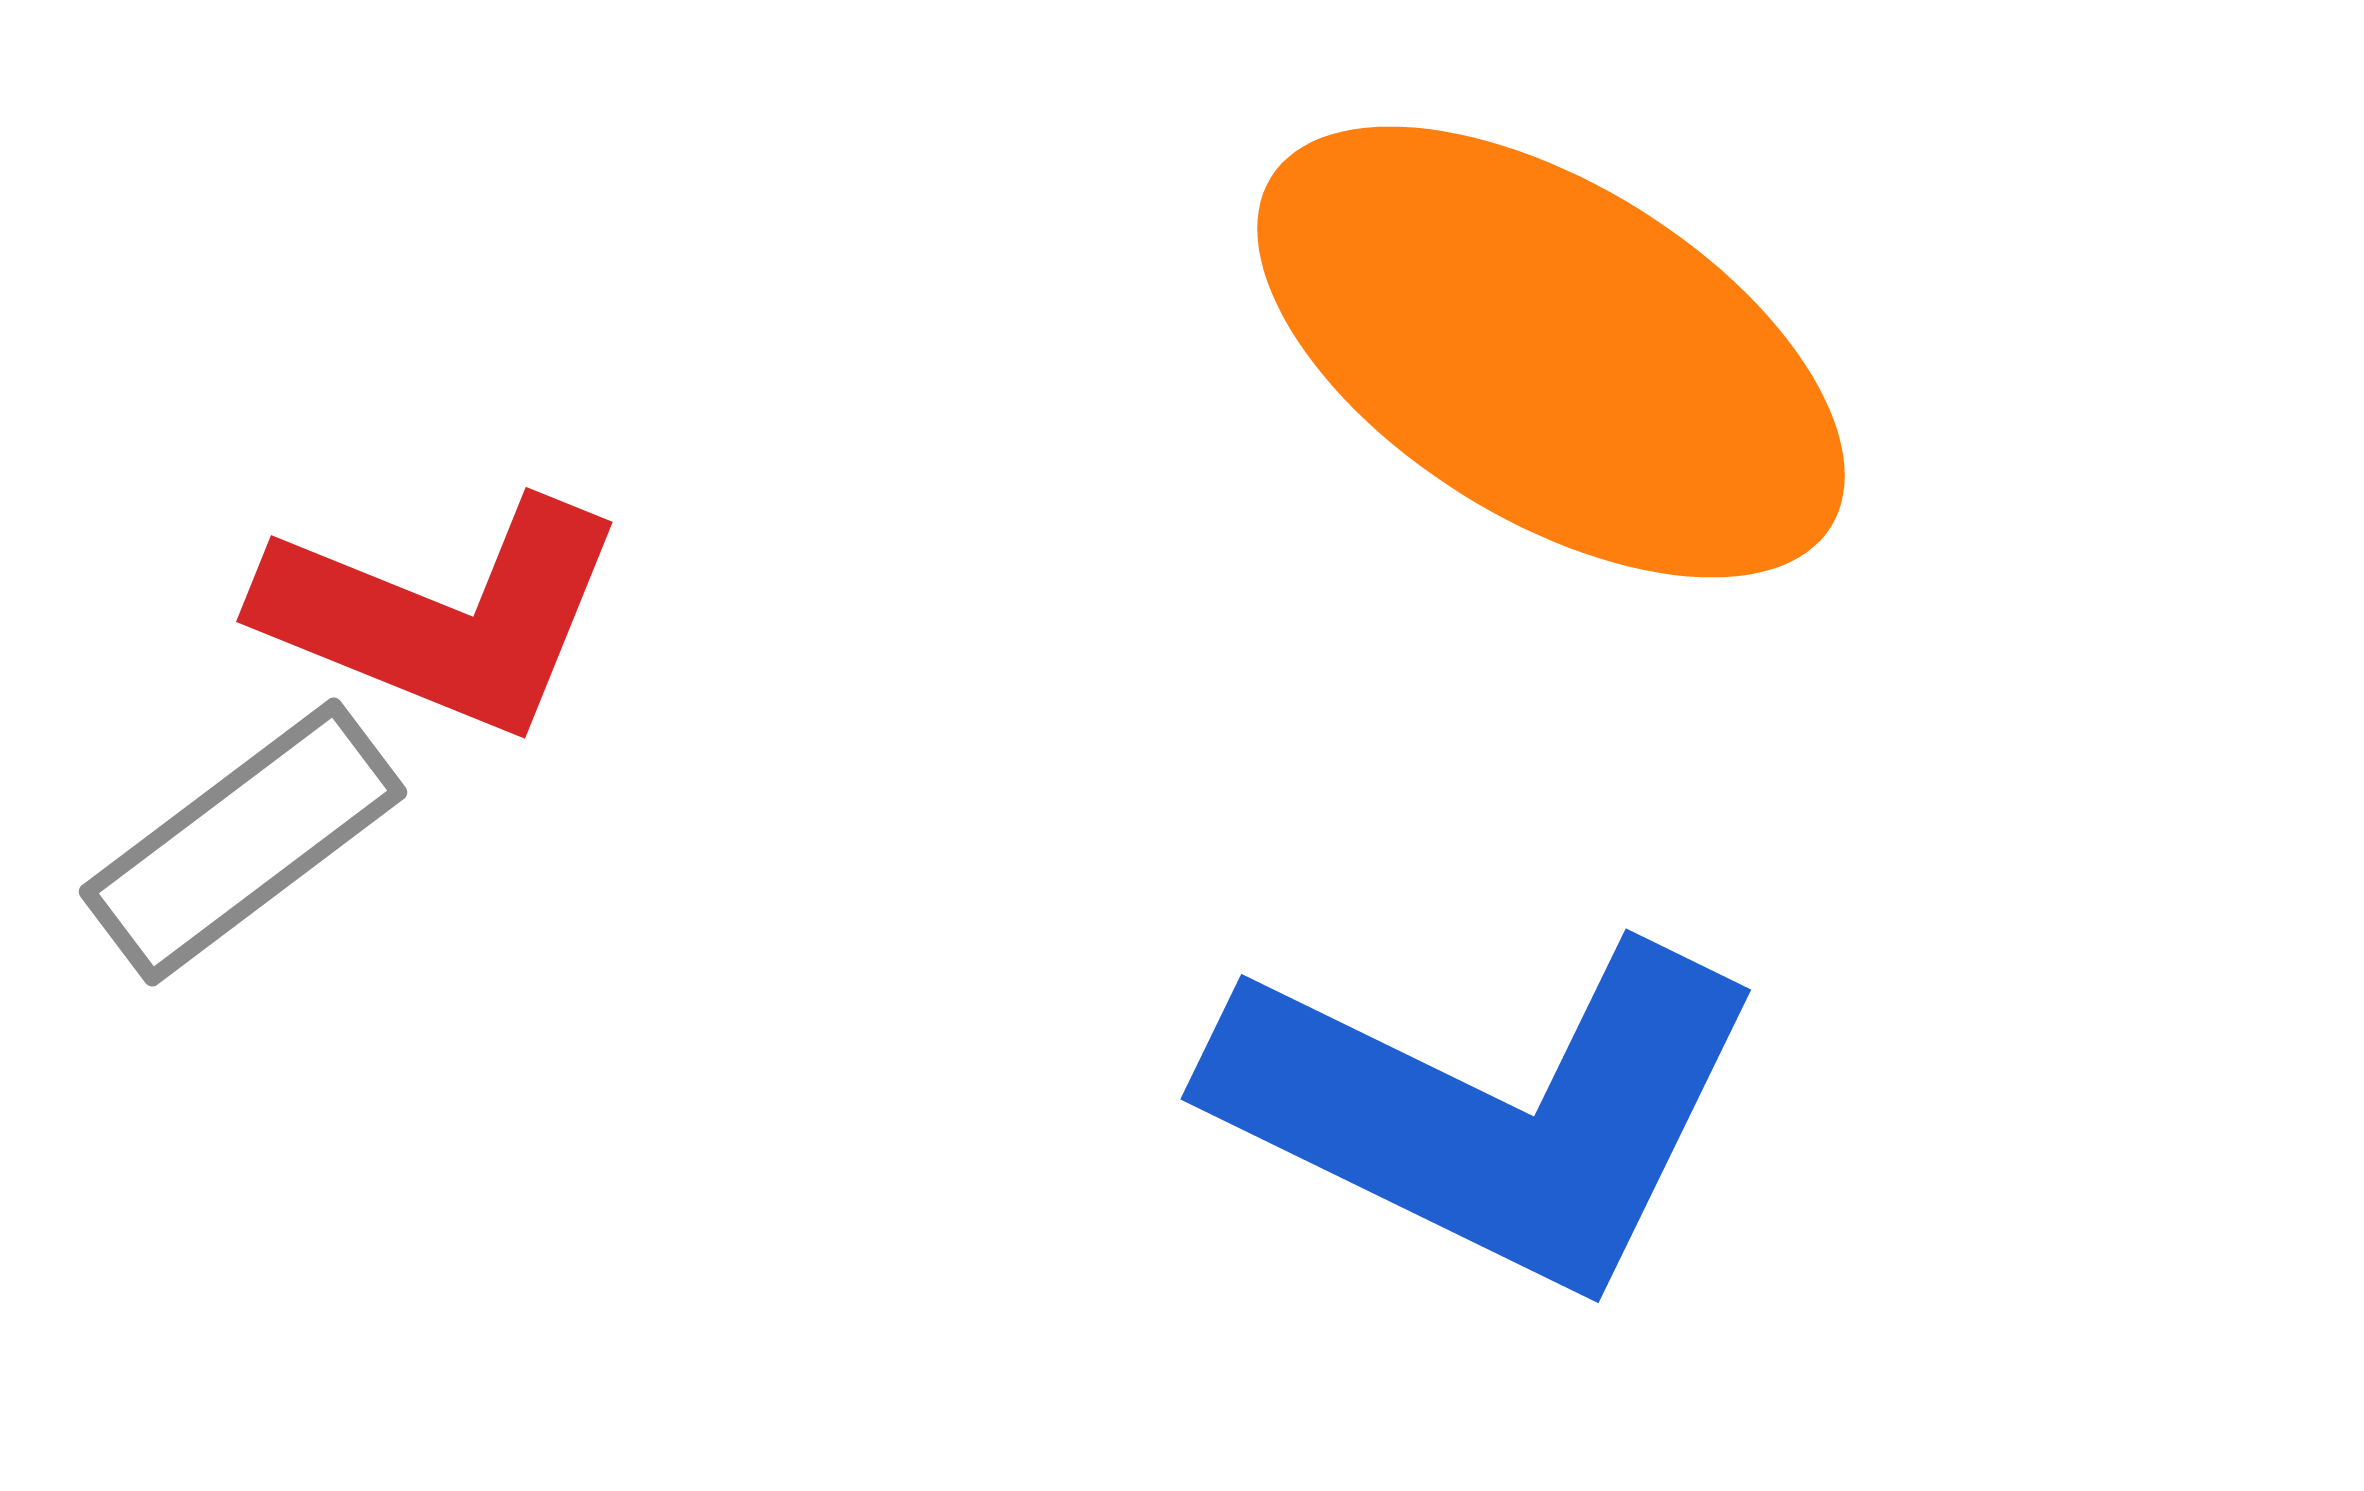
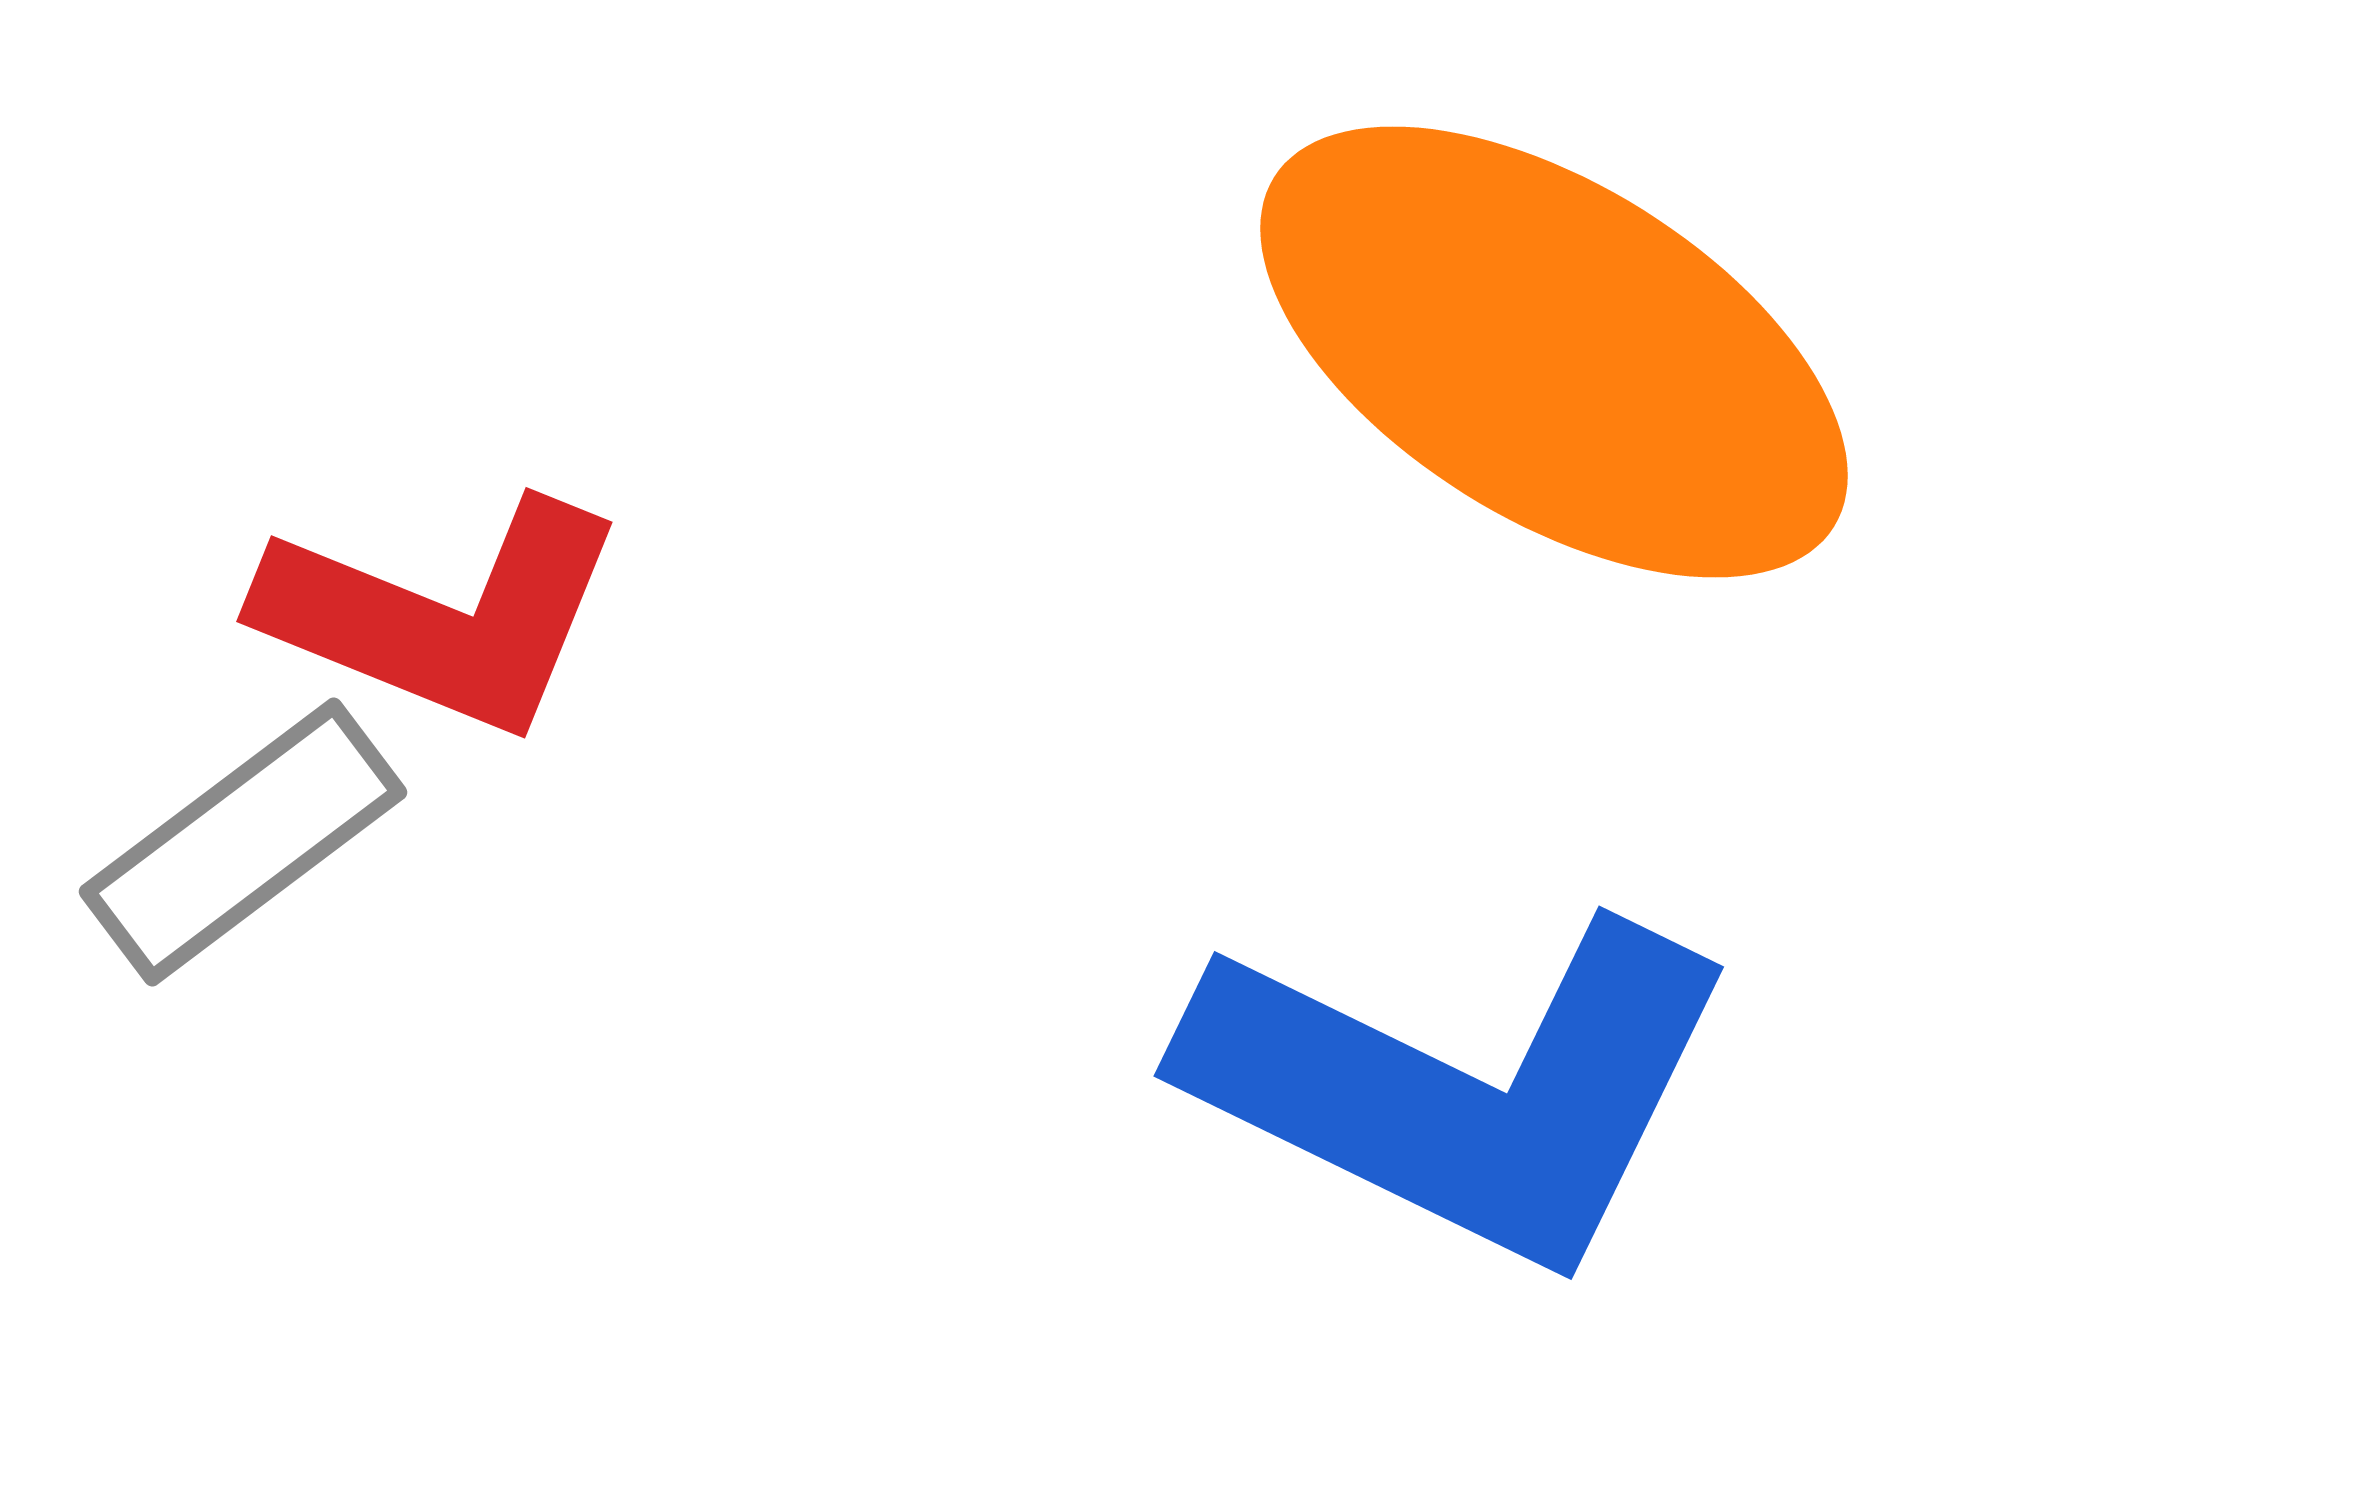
orange ellipse: moved 3 px right
blue L-shape: moved 27 px left, 23 px up
